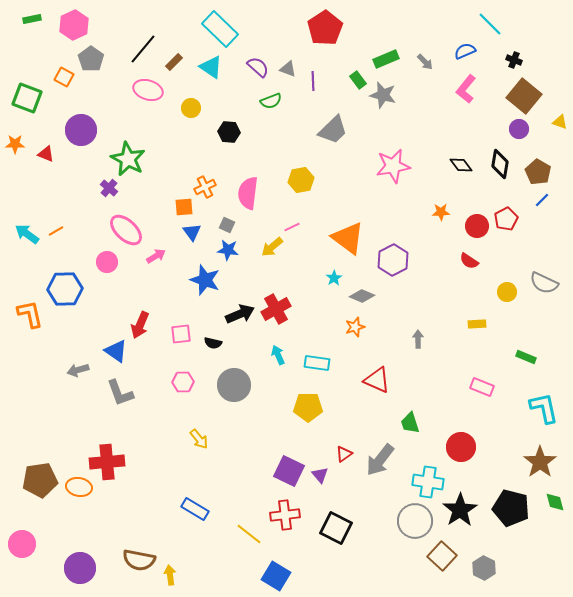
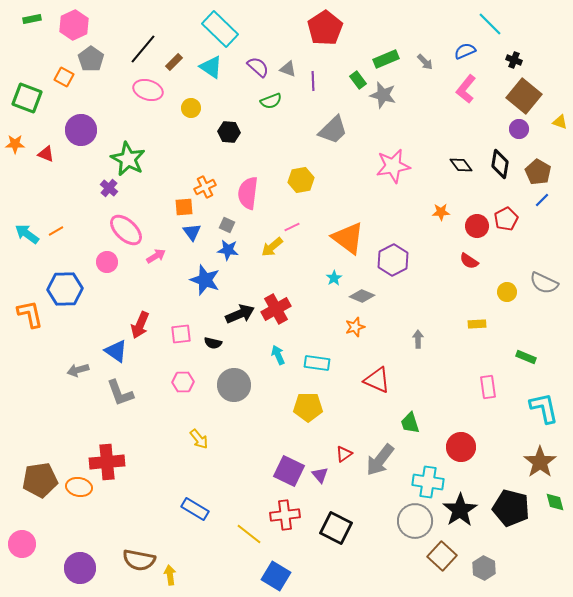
pink rectangle at (482, 387): moved 6 px right; rotated 60 degrees clockwise
